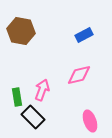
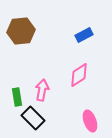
brown hexagon: rotated 16 degrees counterclockwise
pink diamond: rotated 20 degrees counterclockwise
pink arrow: rotated 10 degrees counterclockwise
black rectangle: moved 1 px down
